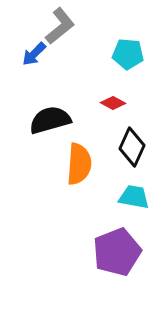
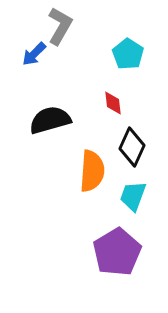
gray L-shape: rotated 21 degrees counterclockwise
cyan pentagon: rotated 28 degrees clockwise
red diamond: rotated 55 degrees clockwise
orange semicircle: moved 13 px right, 7 px down
cyan trapezoid: moved 1 px left, 1 px up; rotated 80 degrees counterclockwise
purple pentagon: rotated 9 degrees counterclockwise
